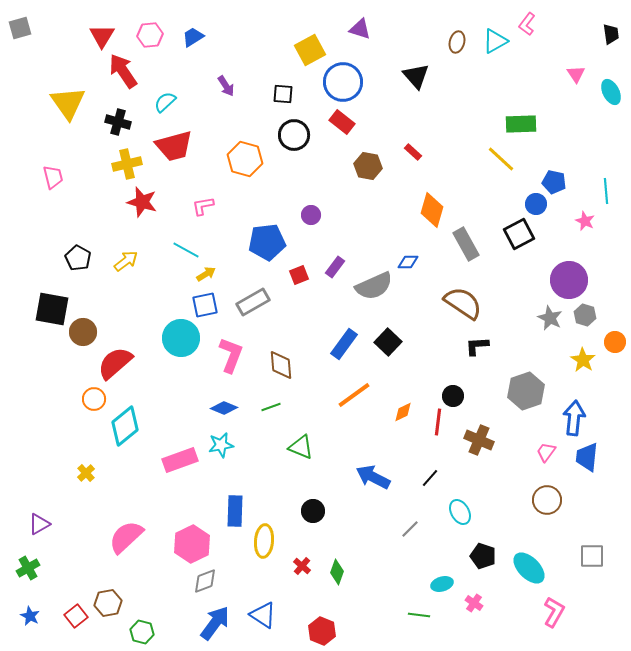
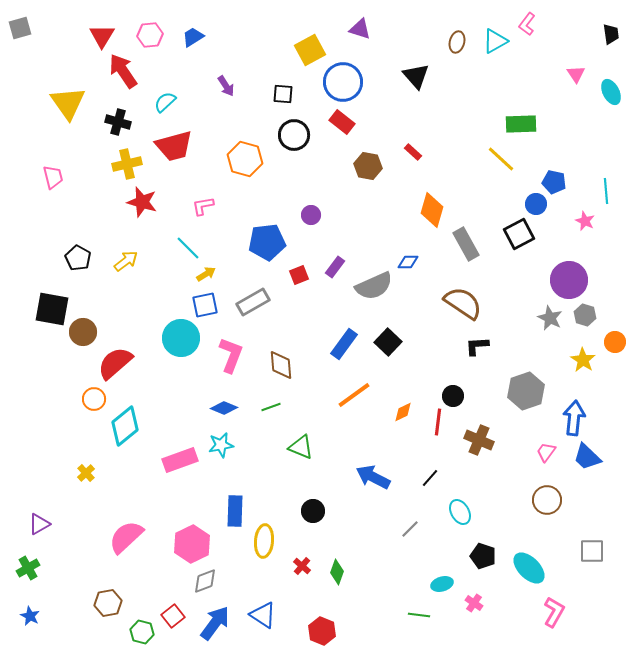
cyan line at (186, 250): moved 2 px right, 2 px up; rotated 16 degrees clockwise
blue trapezoid at (587, 457): rotated 52 degrees counterclockwise
gray square at (592, 556): moved 5 px up
red square at (76, 616): moved 97 px right
